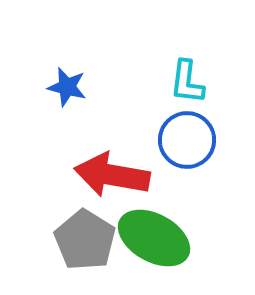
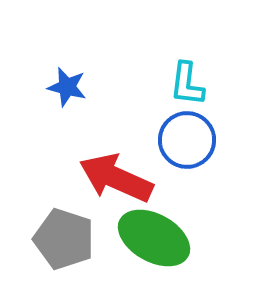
cyan L-shape: moved 2 px down
red arrow: moved 4 px right, 3 px down; rotated 14 degrees clockwise
gray pentagon: moved 21 px left, 1 px up; rotated 14 degrees counterclockwise
